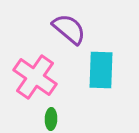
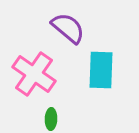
purple semicircle: moved 1 px left, 1 px up
pink cross: moved 1 px left, 3 px up
